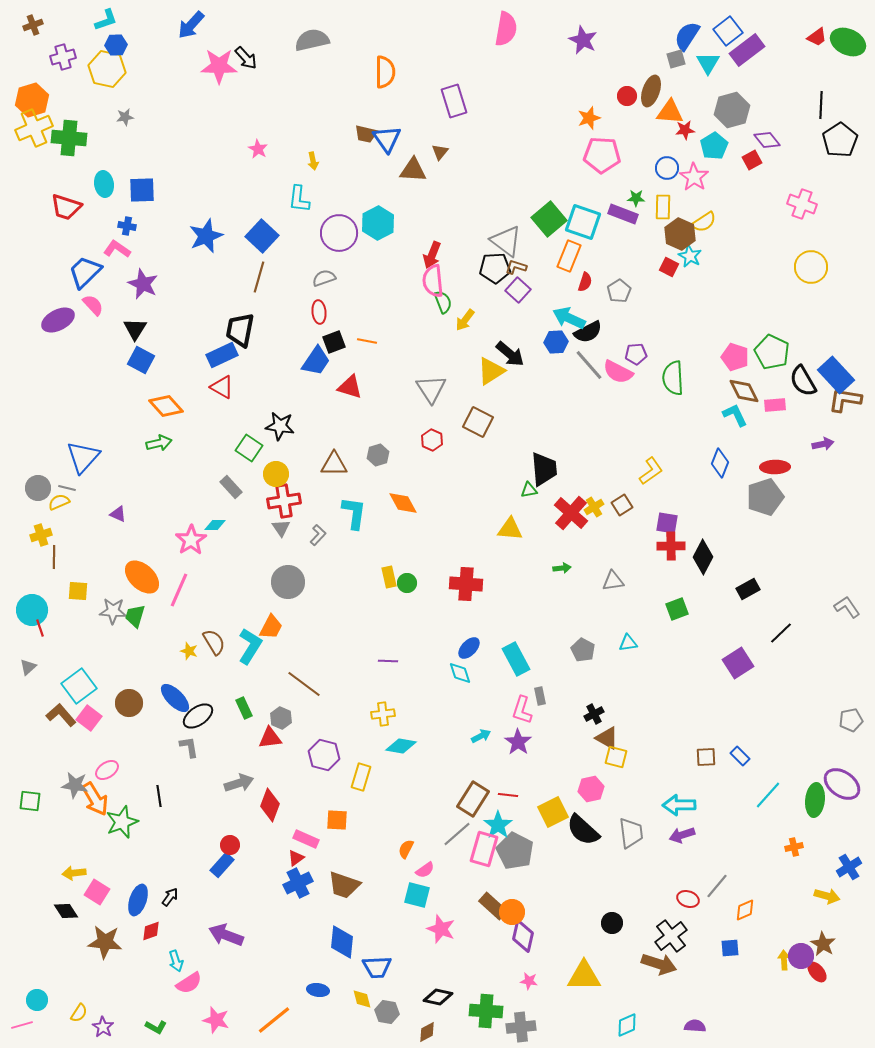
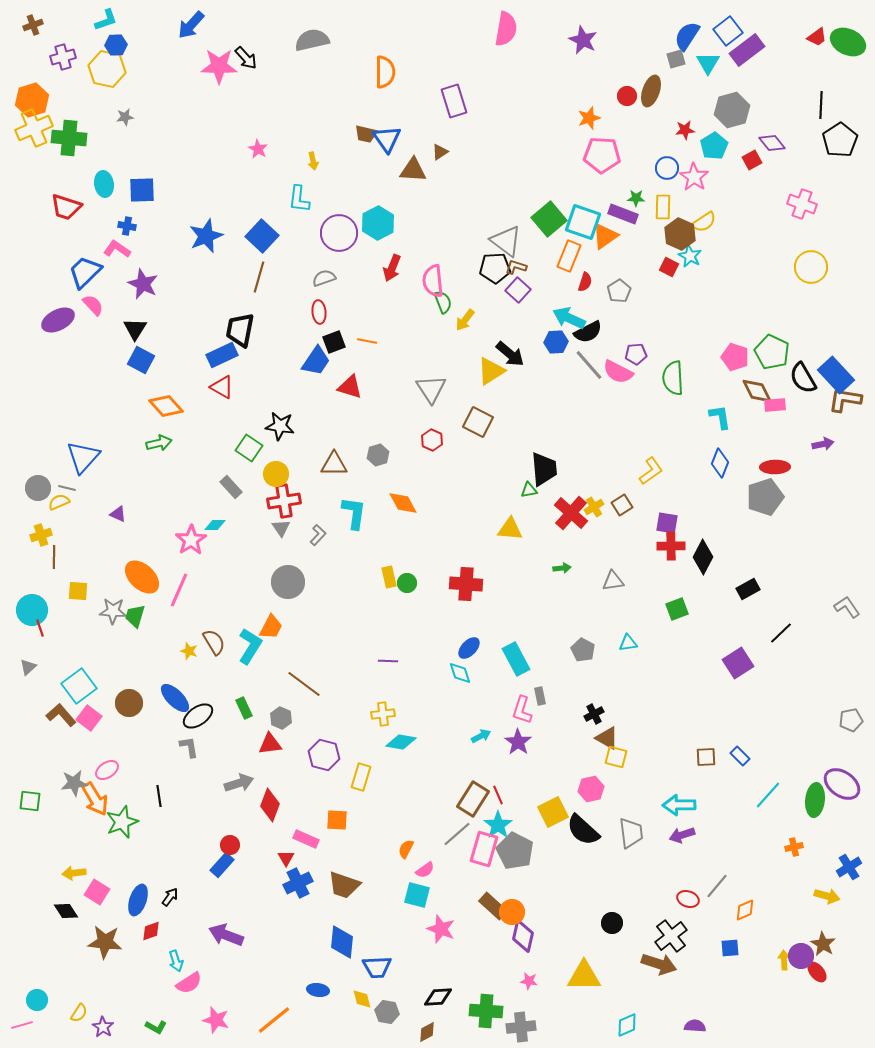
orange triangle at (670, 112): moved 65 px left, 124 px down; rotated 40 degrees counterclockwise
purple diamond at (767, 140): moved 5 px right, 3 px down
brown triangle at (440, 152): rotated 18 degrees clockwise
red arrow at (432, 255): moved 40 px left, 13 px down
black semicircle at (803, 381): moved 3 px up
brown diamond at (744, 391): moved 13 px right
cyan L-shape at (735, 415): moved 15 px left, 2 px down; rotated 16 degrees clockwise
red triangle at (270, 738): moved 6 px down
cyan diamond at (401, 746): moved 4 px up
gray star at (75, 785): moved 1 px left, 2 px up; rotated 16 degrees counterclockwise
red line at (508, 795): moved 10 px left; rotated 60 degrees clockwise
red triangle at (296, 858): moved 10 px left; rotated 24 degrees counterclockwise
black diamond at (438, 997): rotated 16 degrees counterclockwise
